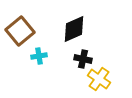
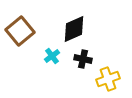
cyan cross: moved 13 px right; rotated 28 degrees counterclockwise
yellow cross: moved 9 px right; rotated 35 degrees clockwise
